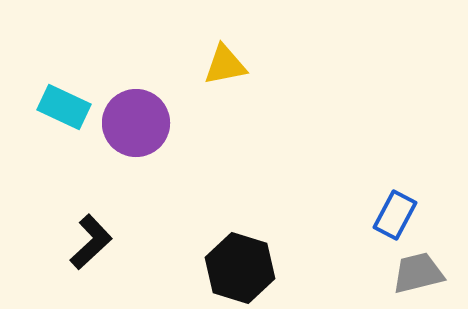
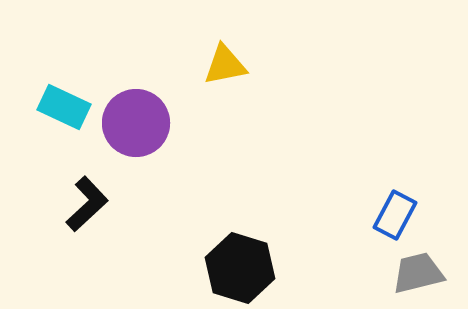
black L-shape: moved 4 px left, 38 px up
